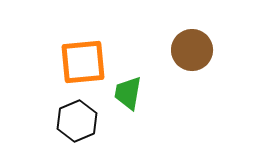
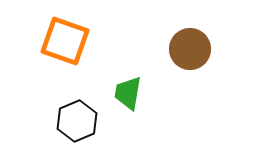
brown circle: moved 2 px left, 1 px up
orange square: moved 18 px left, 21 px up; rotated 24 degrees clockwise
